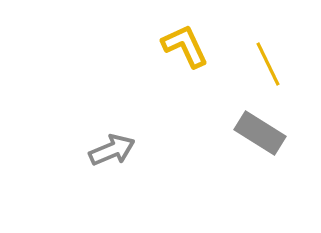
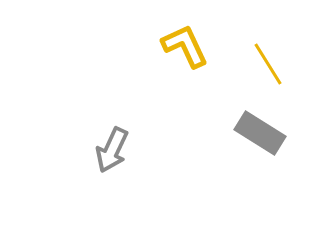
yellow line: rotated 6 degrees counterclockwise
gray arrow: rotated 138 degrees clockwise
